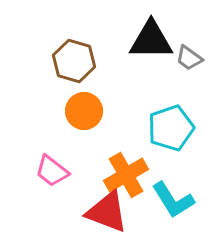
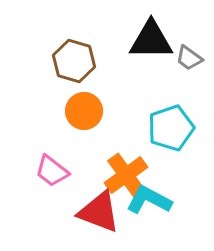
orange cross: rotated 6 degrees counterclockwise
cyan L-shape: moved 24 px left; rotated 150 degrees clockwise
red triangle: moved 8 px left
